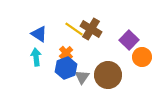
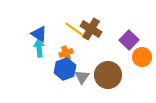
orange cross: rotated 24 degrees clockwise
cyan arrow: moved 3 px right, 9 px up
blue hexagon: moved 1 px left, 1 px down
